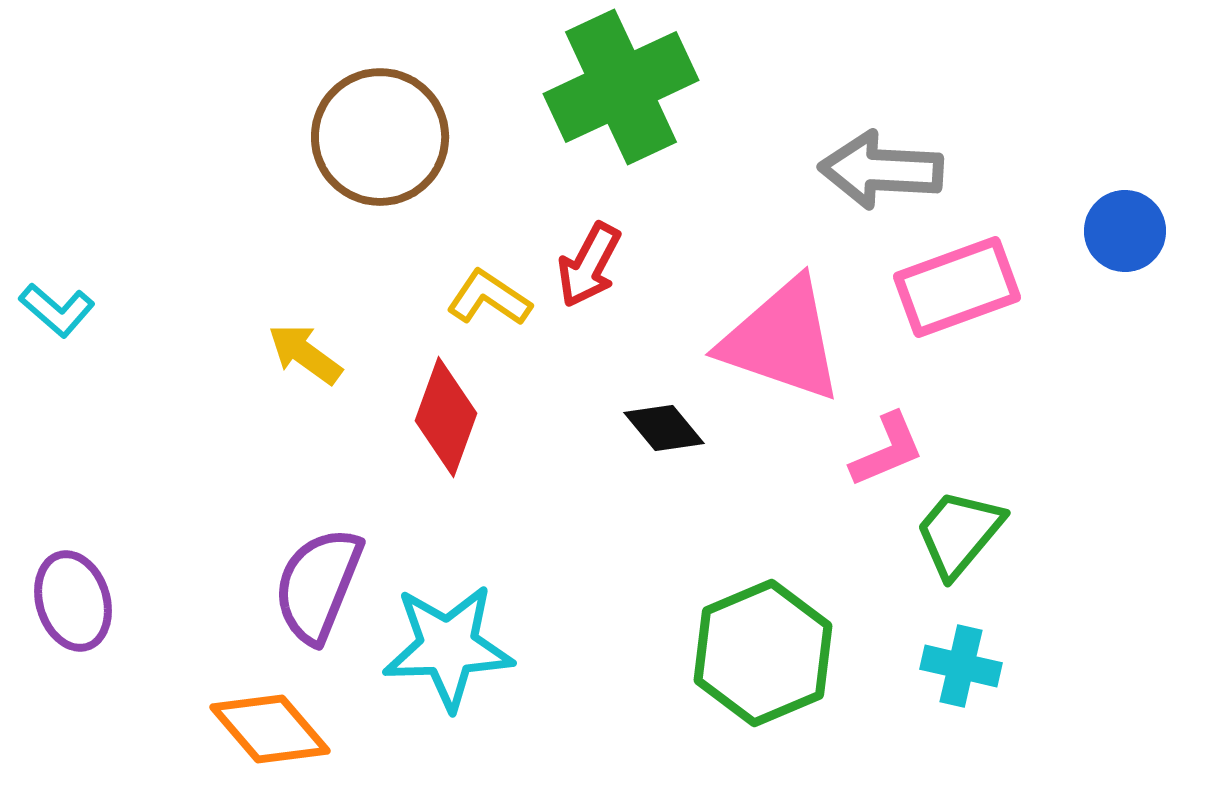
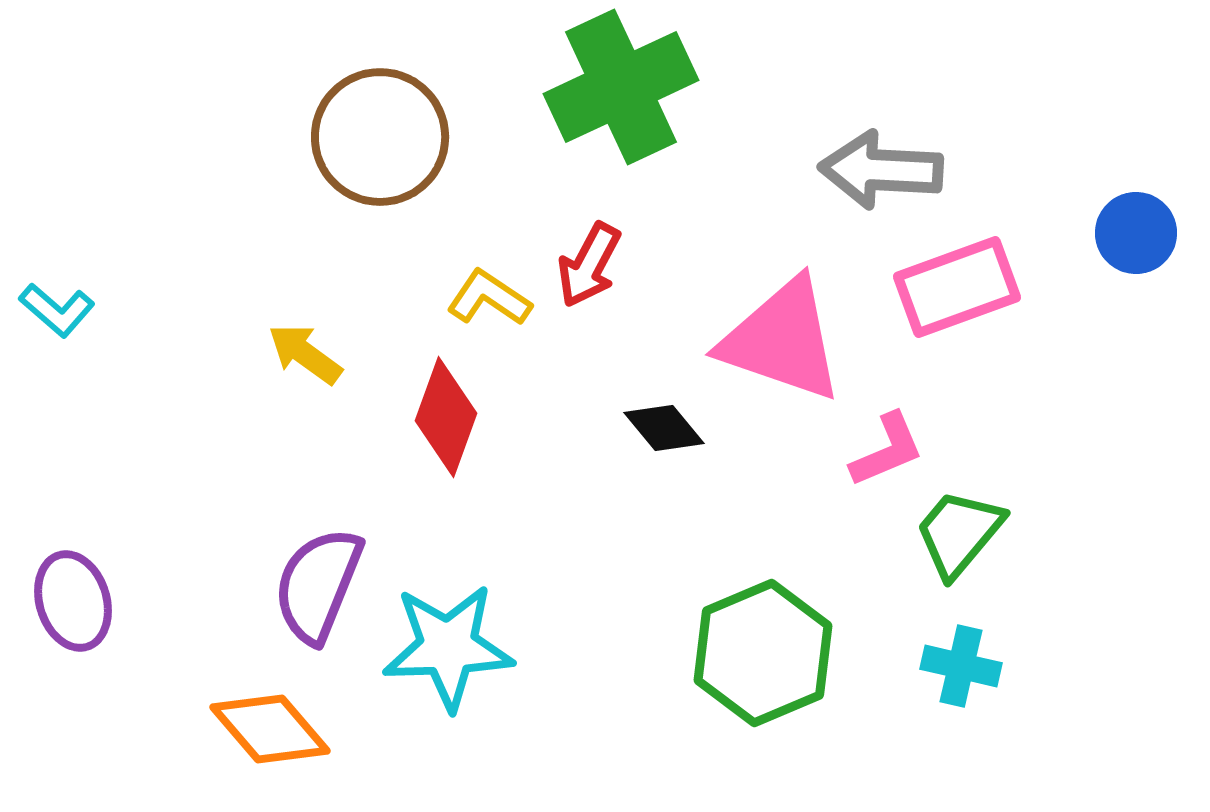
blue circle: moved 11 px right, 2 px down
